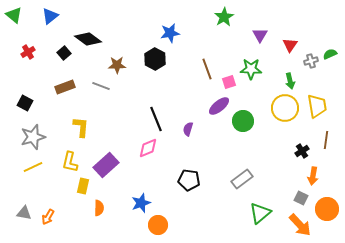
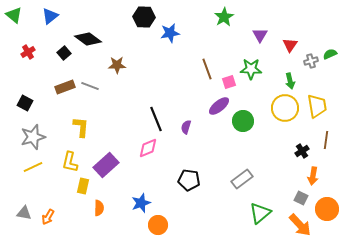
black hexagon at (155, 59): moved 11 px left, 42 px up; rotated 25 degrees counterclockwise
gray line at (101, 86): moved 11 px left
purple semicircle at (188, 129): moved 2 px left, 2 px up
